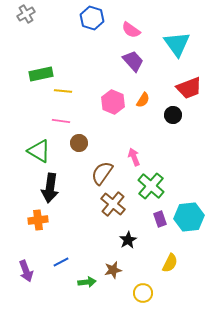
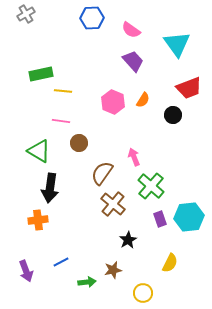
blue hexagon: rotated 20 degrees counterclockwise
